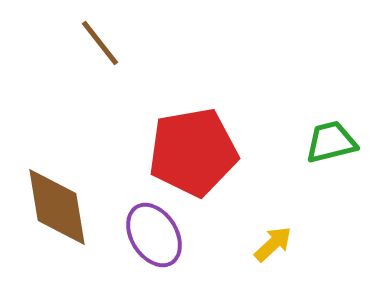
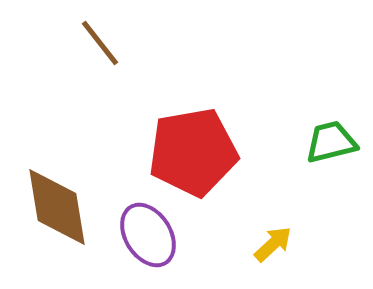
purple ellipse: moved 6 px left
